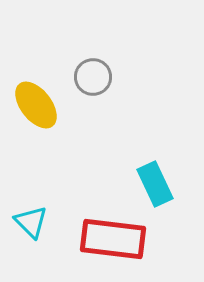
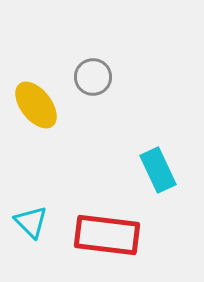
cyan rectangle: moved 3 px right, 14 px up
red rectangle: moved 6 px left, 4 px up
